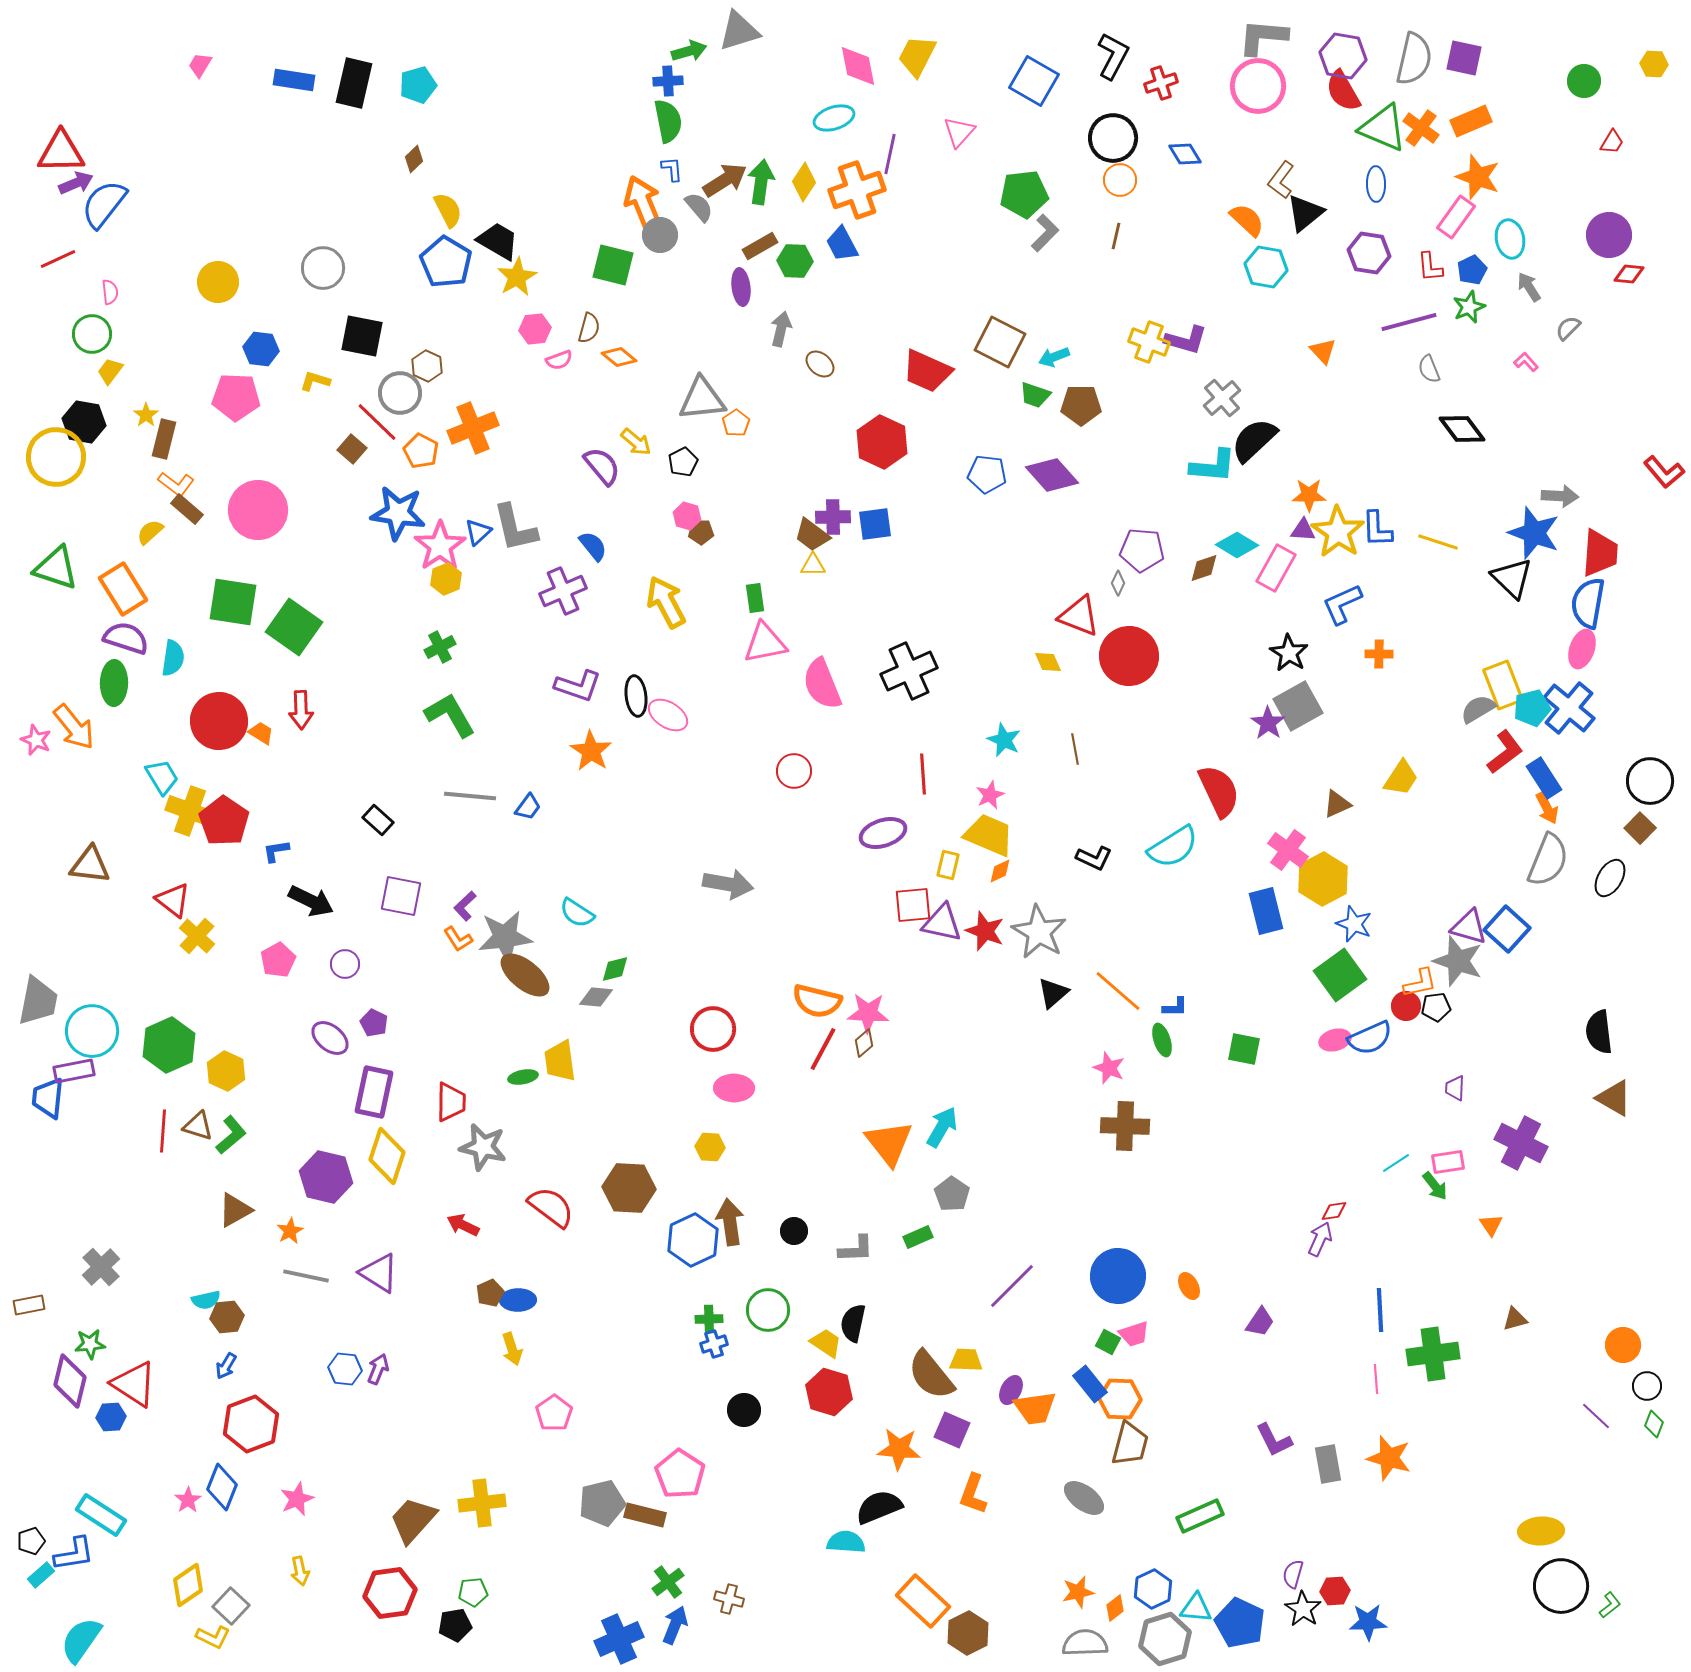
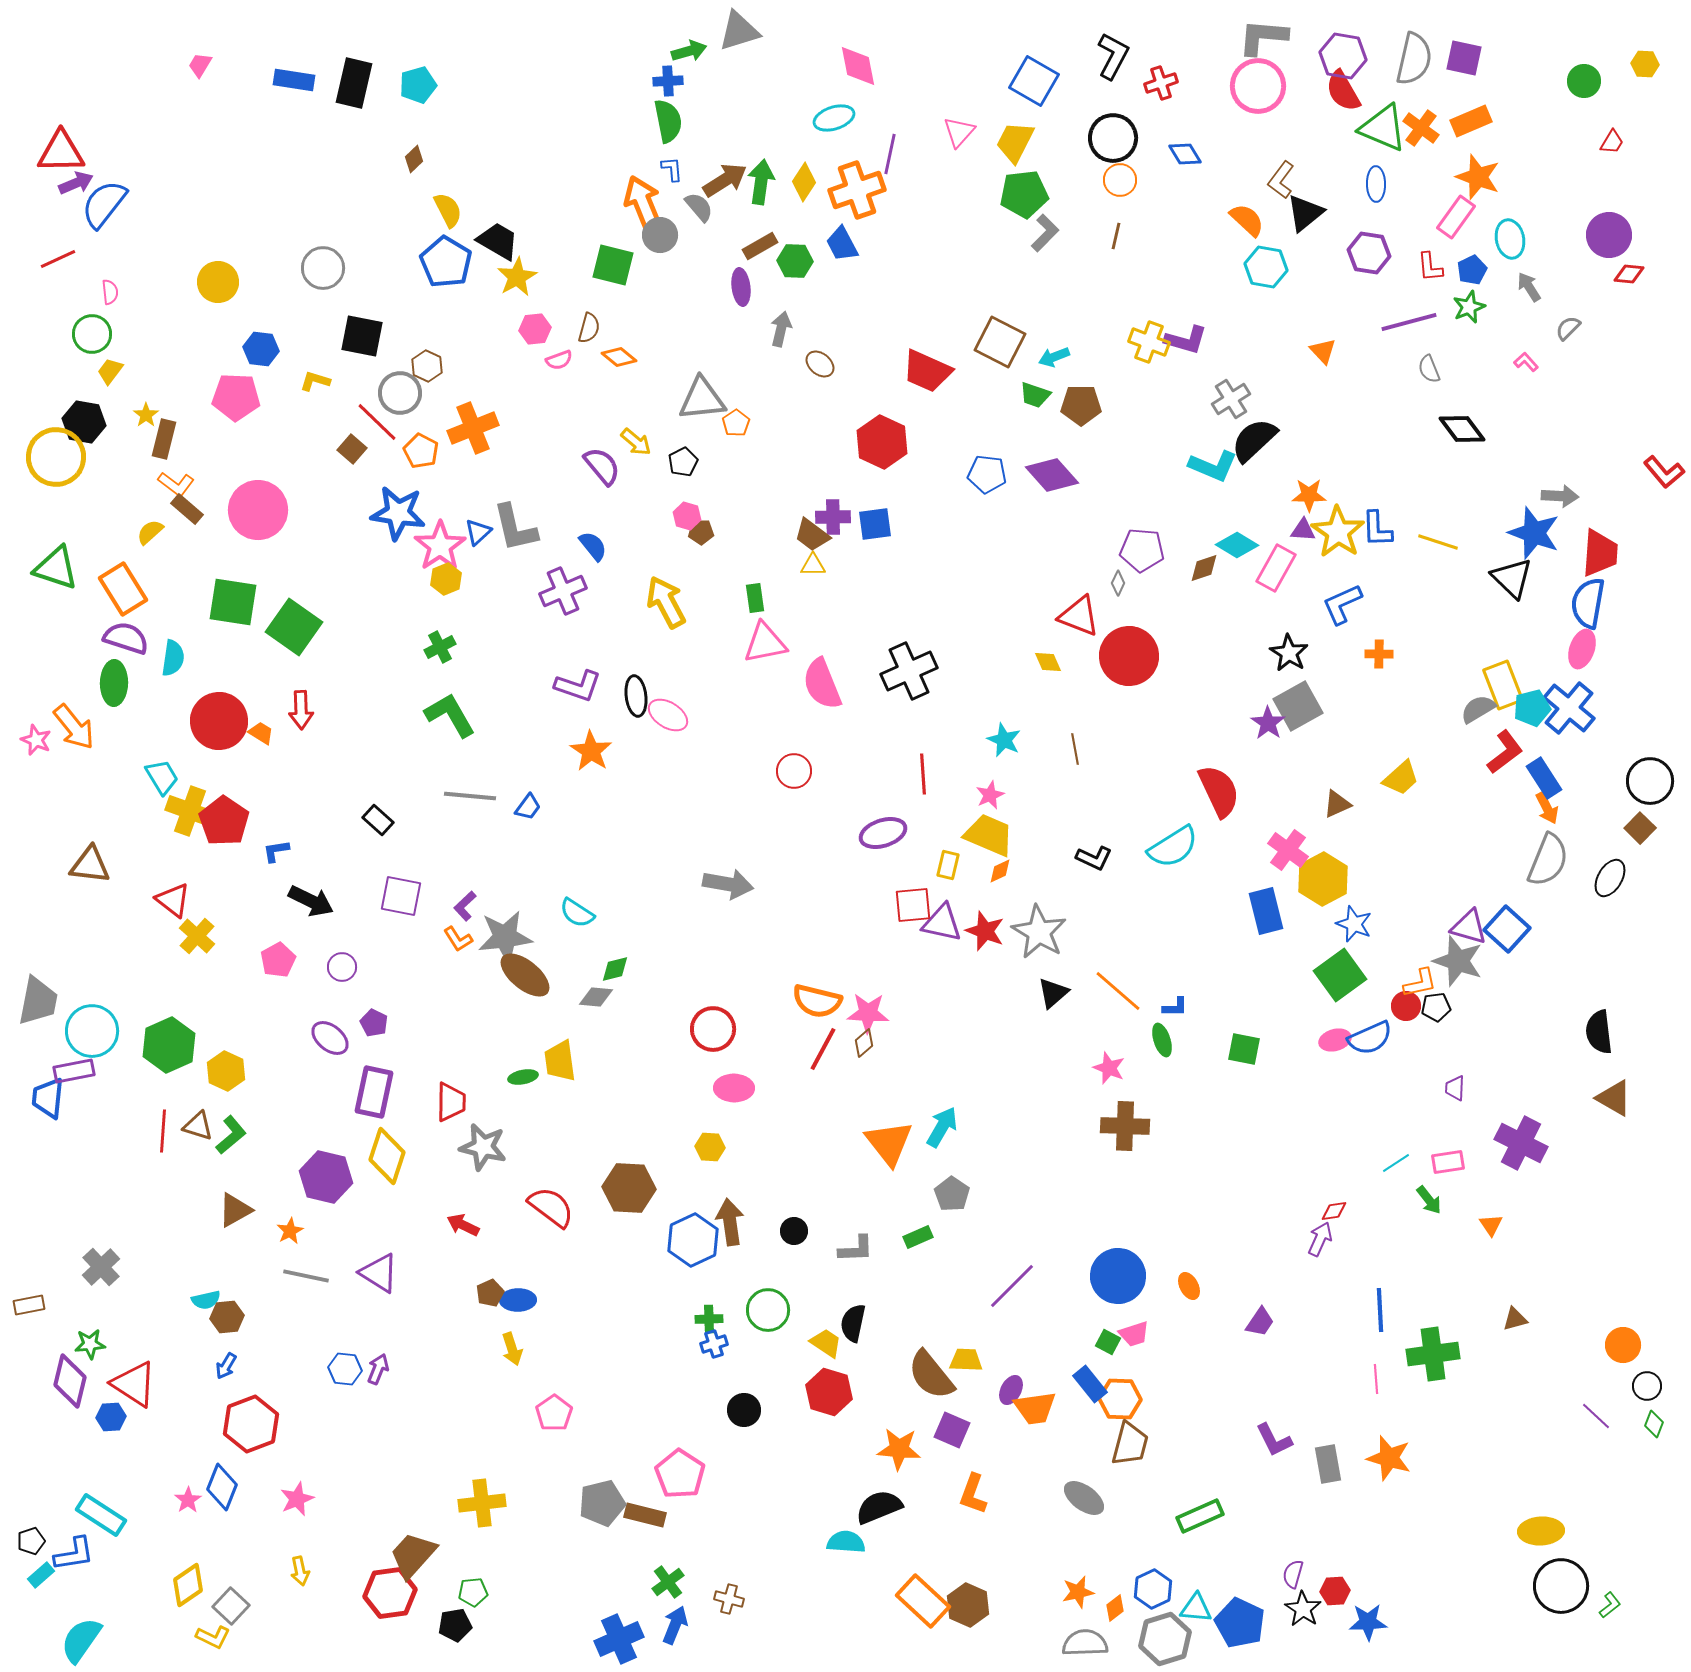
yellow trapezoid at (917, 56): moved 98 px right, 86 px down
yellow hexagon at (1654, 64): moved 9 px left
gray cross at (1222, 398): moved 9 px right, 1 px down; rotated 9 degrees clockwise
cyan L-shape at (1213, 466): rotated 18 degrees clockwise
yellow trapezoid at (1401, 778): rotated 15 degrees clockwise
purple circle at (345, 964): moved 3 px left, 3 px down
green arrow at (1435, 1186): moved 6 px left, 14 px down
brown trapezoid at (413, 1520): moved 35 px down
brown hexagon at (968, 1633): moved 28 px up; rotated 9 degrees counterclockwise
